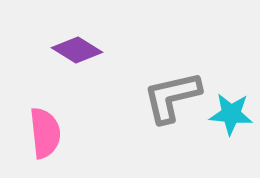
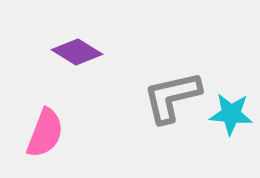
purple diamond: moved 2 px down
pink semicircle: rotated 27 degrees clockwise
